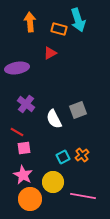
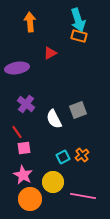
orange rectangle: moved 20 px right, 7 px down
red line: rotated 24 degrees clockwise
